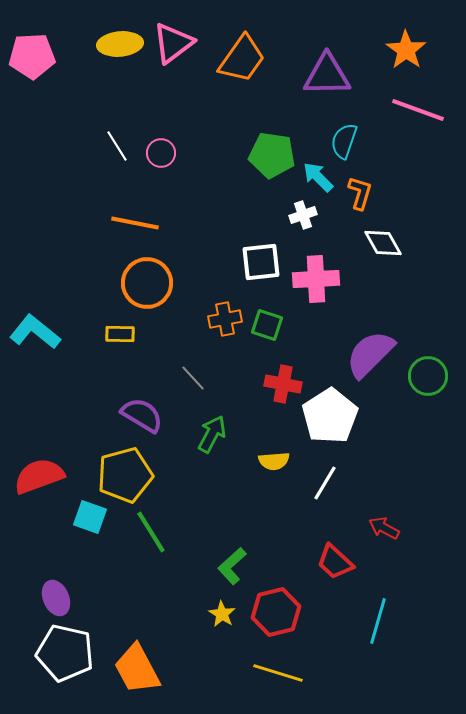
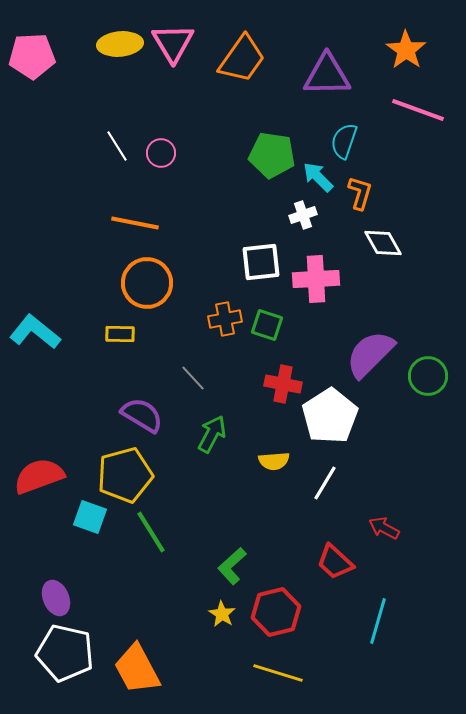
pink triangle at (173, 43): rotated 24 degrees counterclockwise
